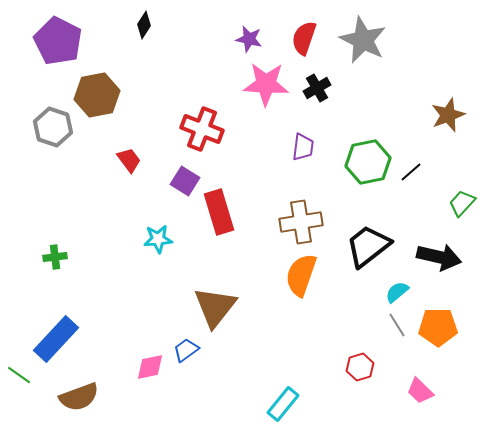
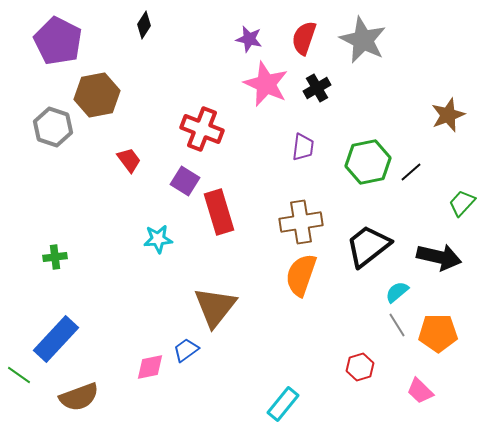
pink star: rotated 21 degrees clockwise
orange pentagon: moved 6 px down
